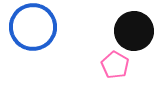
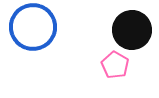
black circle: moved 2 px left, 1 px up
